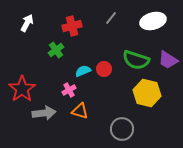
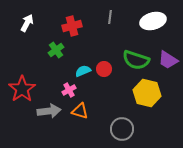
gray line: moved 1 px left, 1 px up; rotated 32 degrees counterclockwise
gray arrow: moved 5 px right, 2 px up
